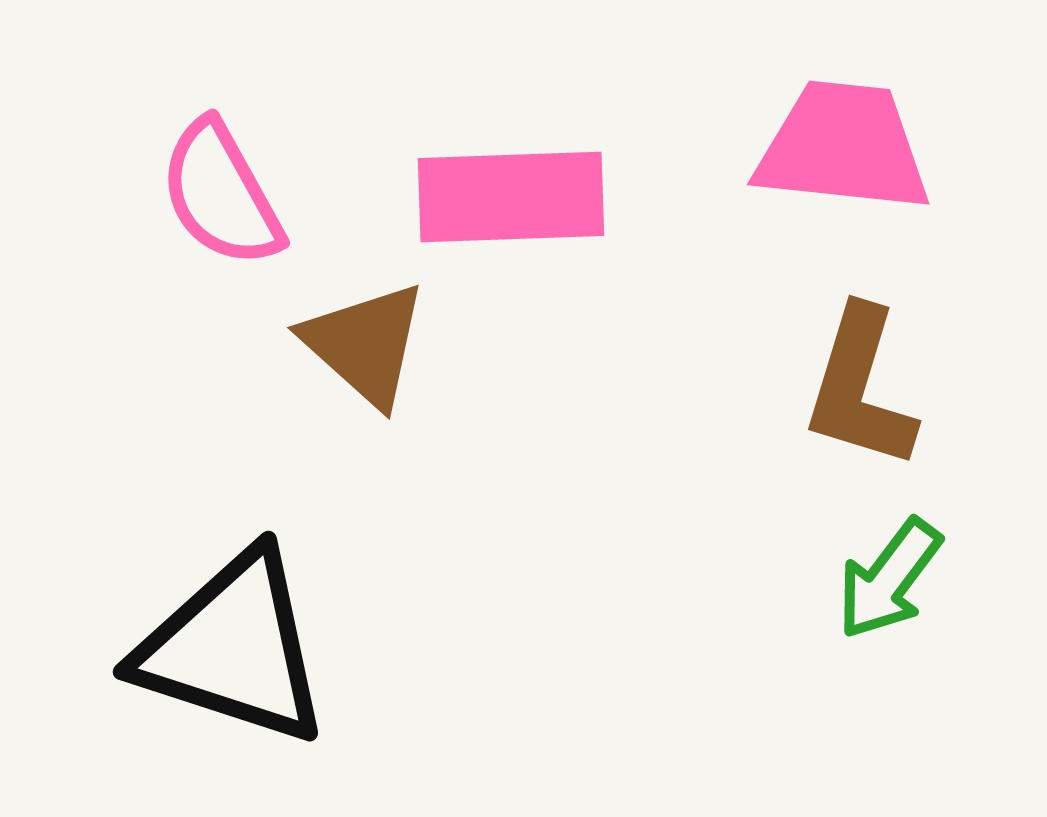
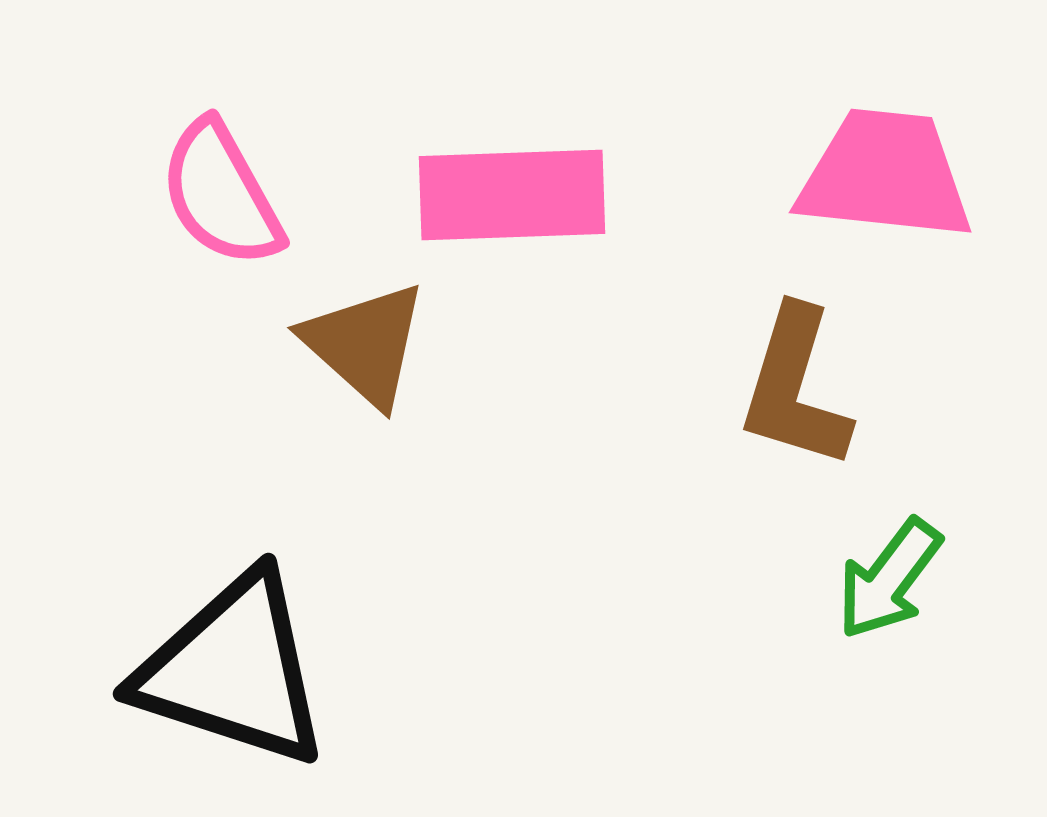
pink trapezoid: moved 42 px right, 28 px down
pink rectangle: moved 1 px right, 2 px up
brown L-shape: moved 65 px left
black triangle: moved 22 px down
